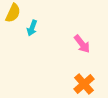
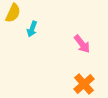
cyan arrow: moved 1 px down
